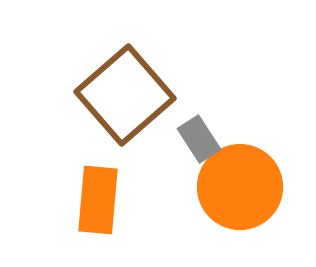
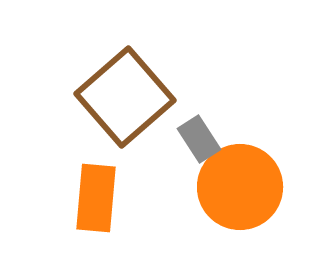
brown square: moved 2 px down
orange rectangle: moved 2 px left, 2 px up
